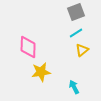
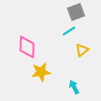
cyan line: moved 7 px left, 2 px up
pink diamond: moved 1 px left
